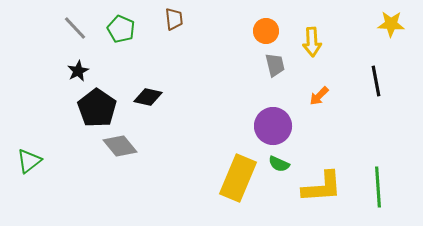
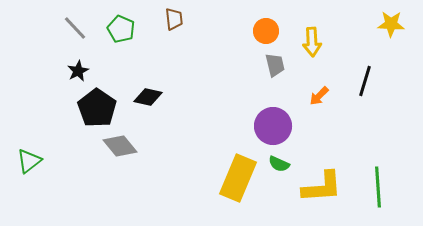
black line: moved 11 px left; rotated 28 degrees clockwise
